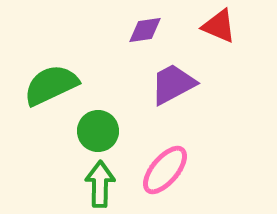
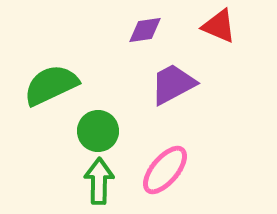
green arrow: moved 1 px left, 3 px up
